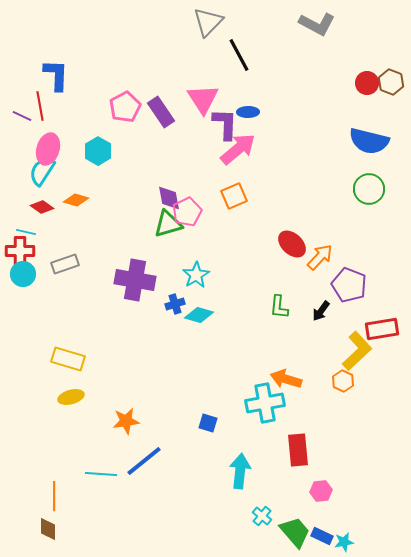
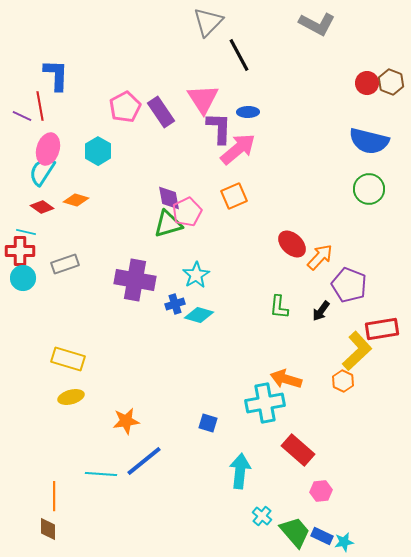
purple L-shape at (225, 124): moved 6 px left, 4 px down
cyan circle at (23, 274): moved 4 px down
red rectangle at (298, 450): rotated 44 degrees counterclockwise
